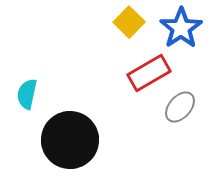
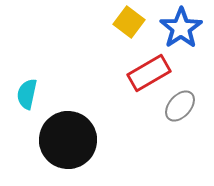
yellow square: rotated 8 degrees counterclockwise
gray ellipse: moved 1 px up
black circle: moved 2 px left
